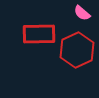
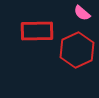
red rectangle: moved 2 px left, 3 px up
